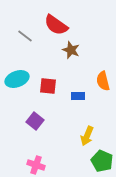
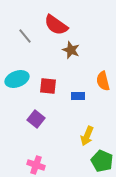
gray line: rotated 14 degrees clockwise
purple square: moved 1 px right, 2 px up
